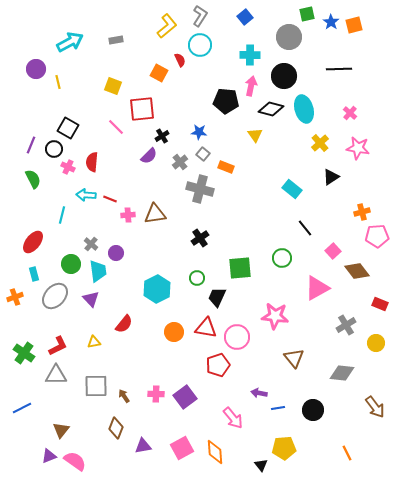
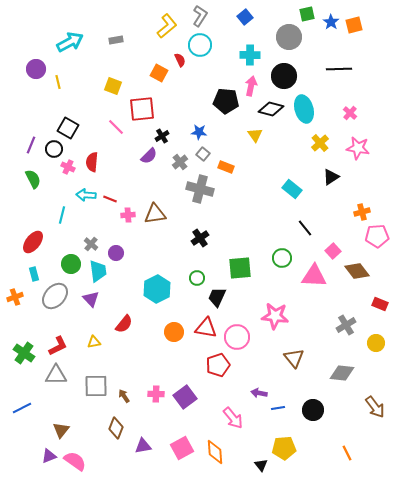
pink triangle at (317, 288): moved 3 px left, 12 px up; rotated 32 degrees clockwise
